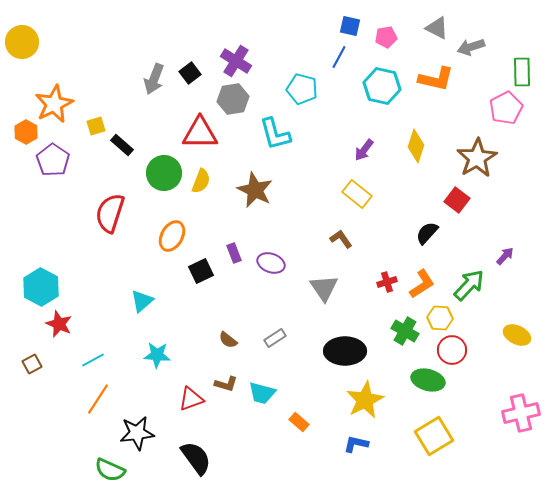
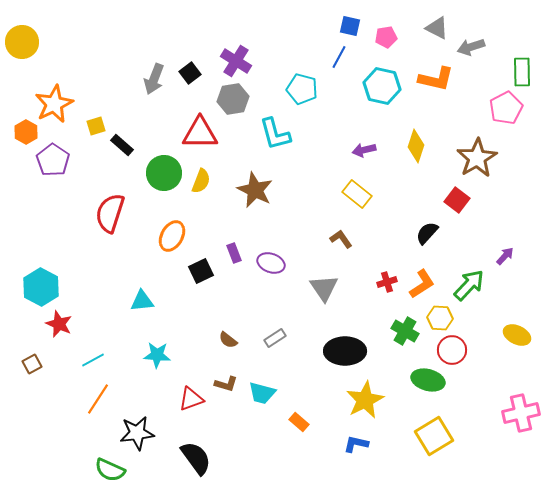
purple arrow at (364, 150): rotated 40 degrees clockwise
cyan triangle at (142, 301): rotated 35 degrees clockwise
